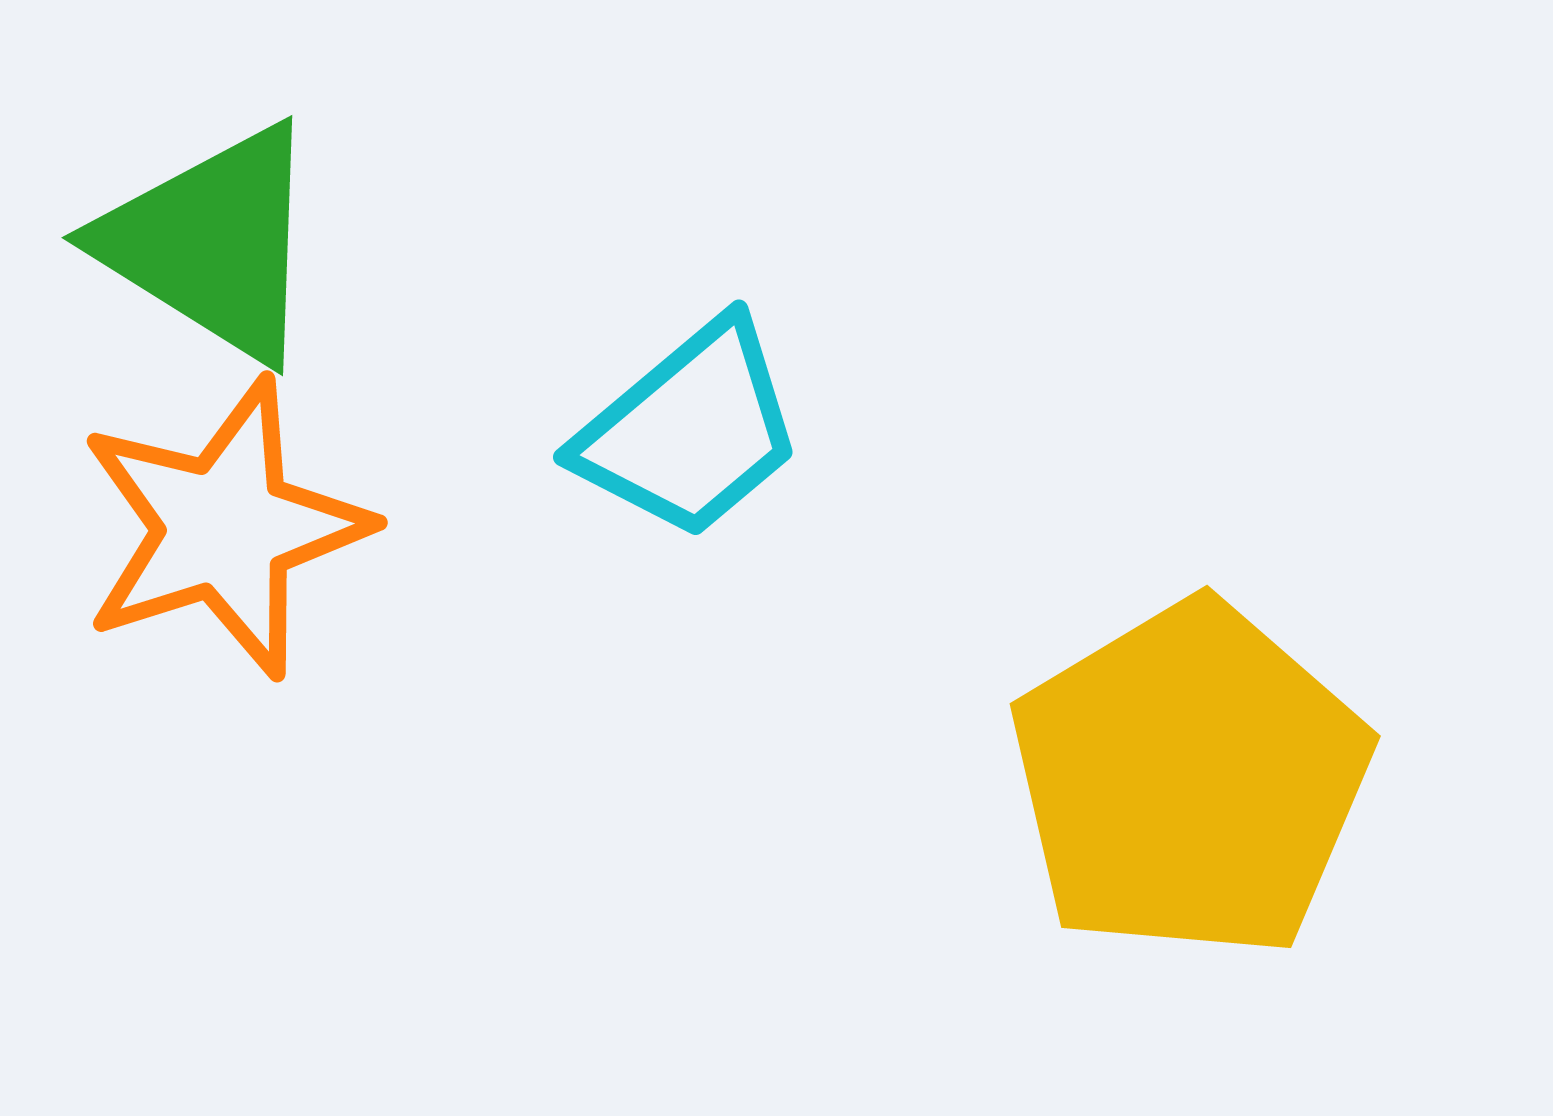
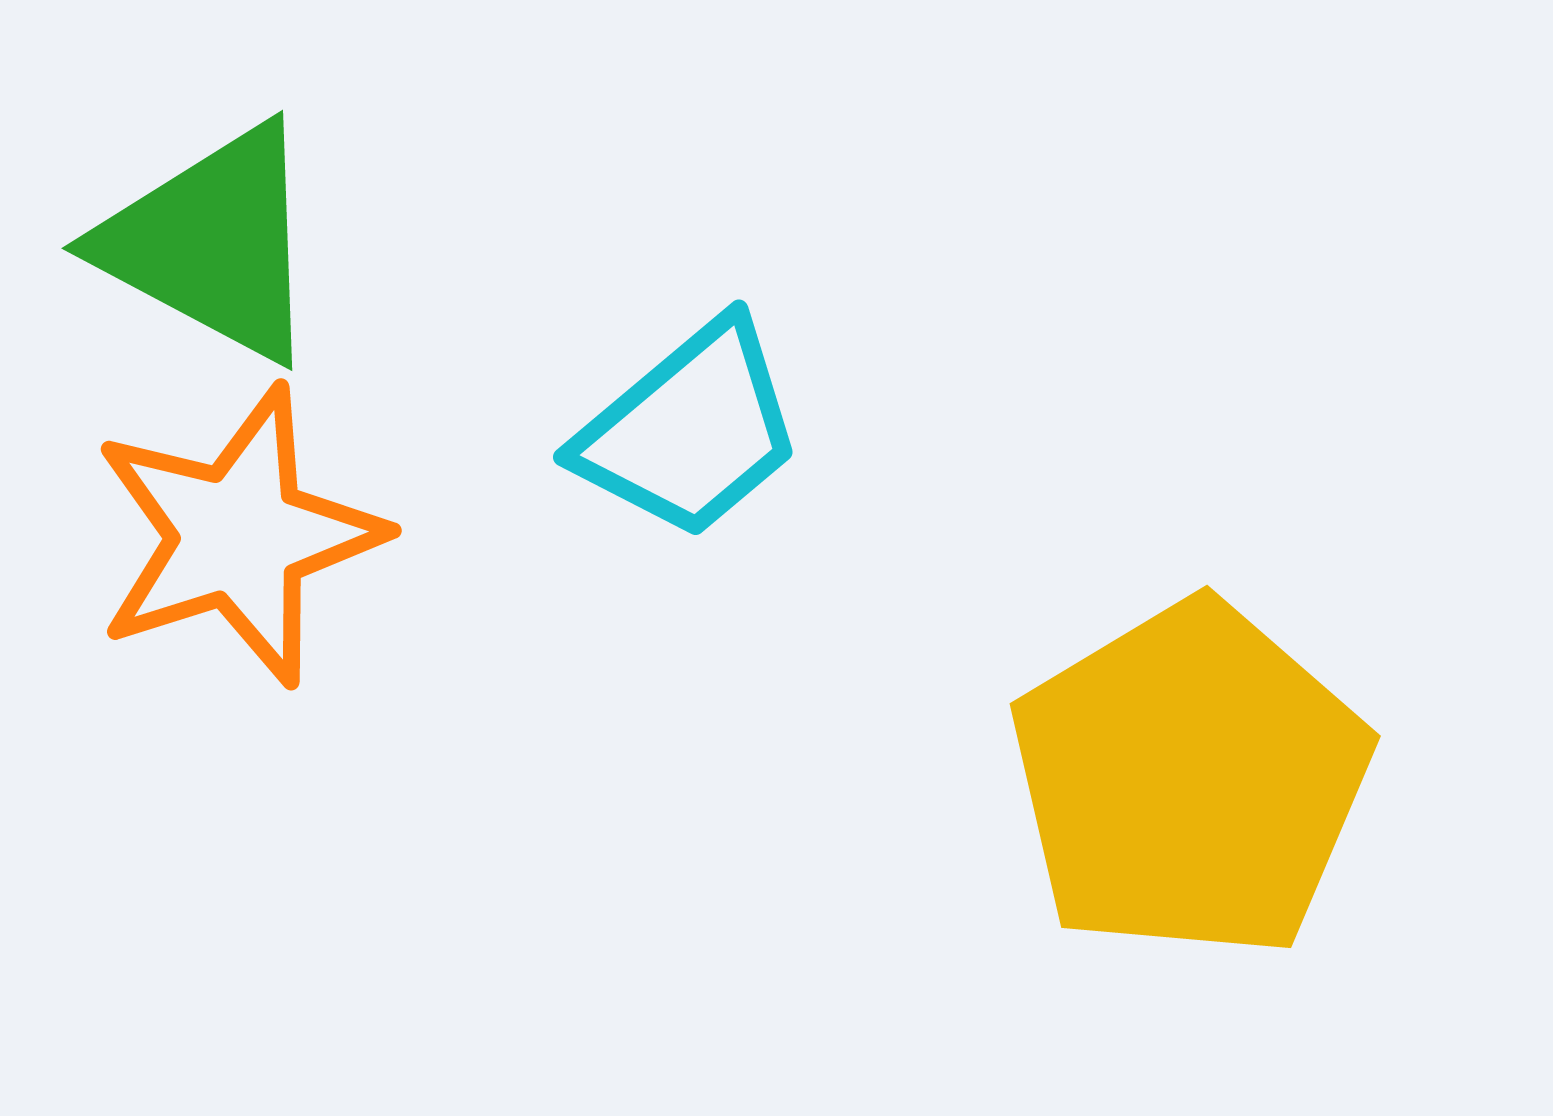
green triangle: rotated 4 degrees counterclockwise
orange star: moved 14 px right, 8 px down
